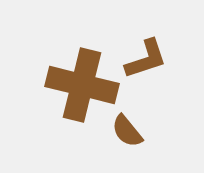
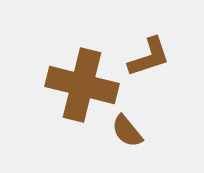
brown L-shape: moved 3 px right, 2 px up
